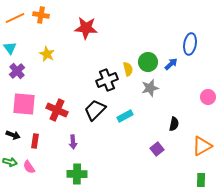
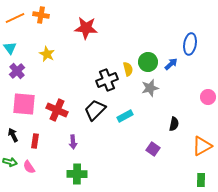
black arrow: rotated 136 degrees counterclockwise
purple square: moved 4 px left; rotated 16 degrees counterclockwise
